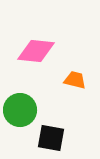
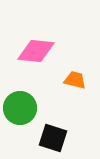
green circle: moved 2 px up
black square: moved 2 px right; rotated 8 degrees clockwise
